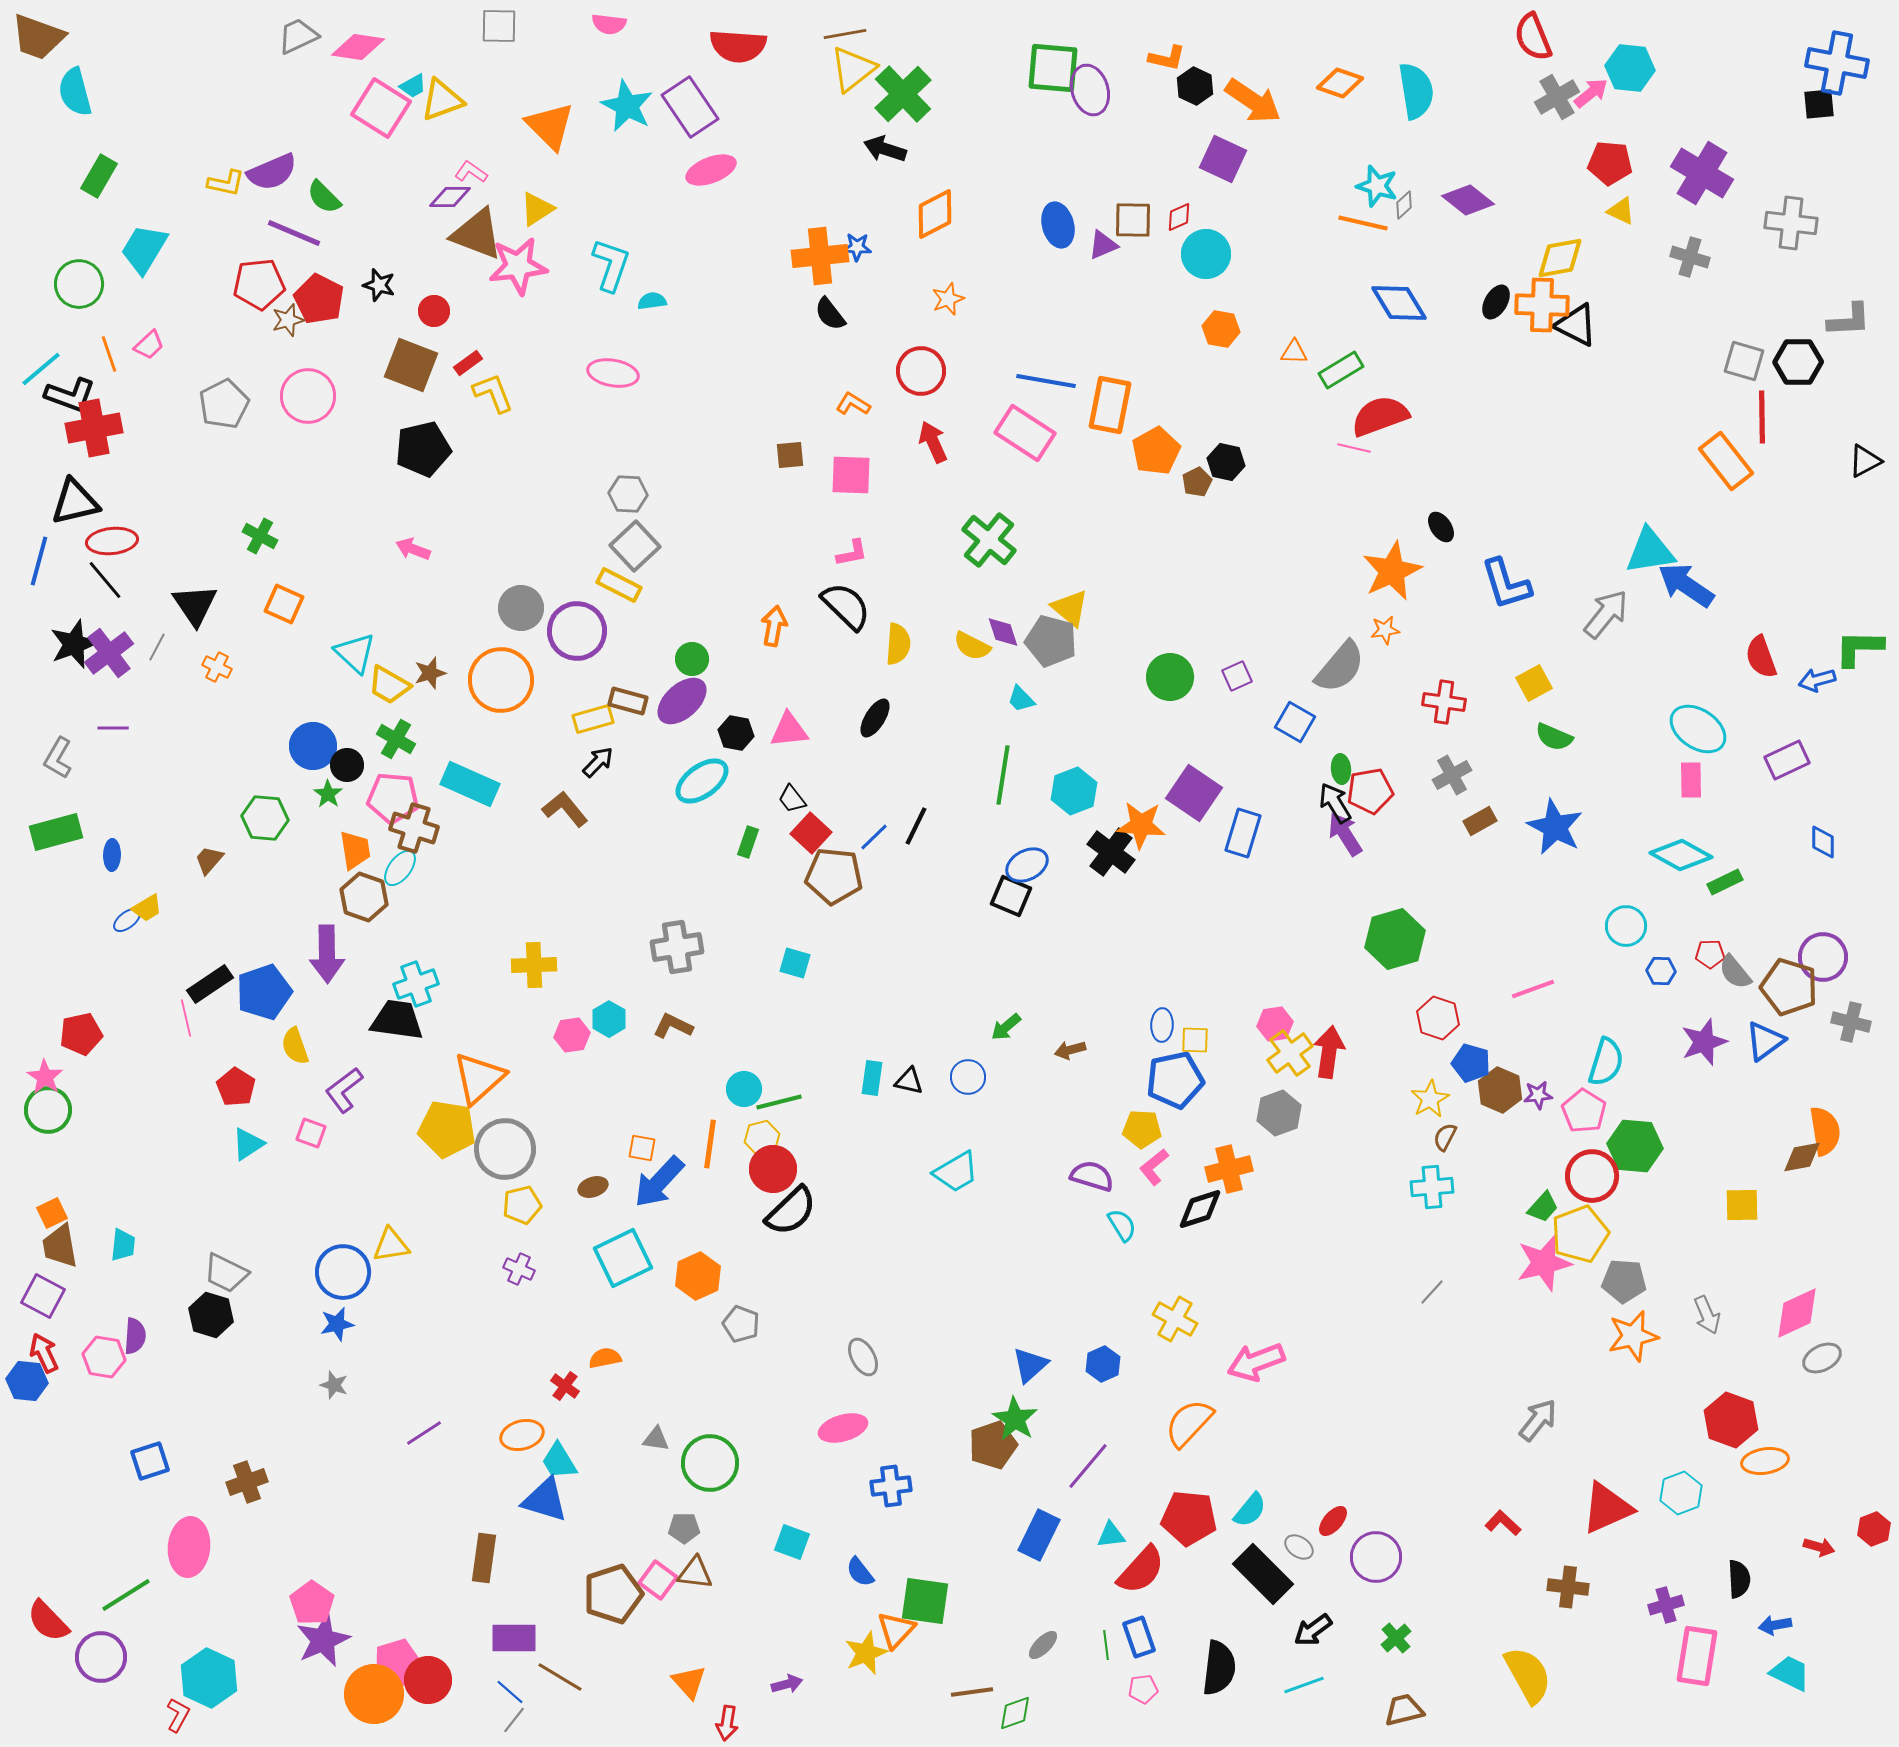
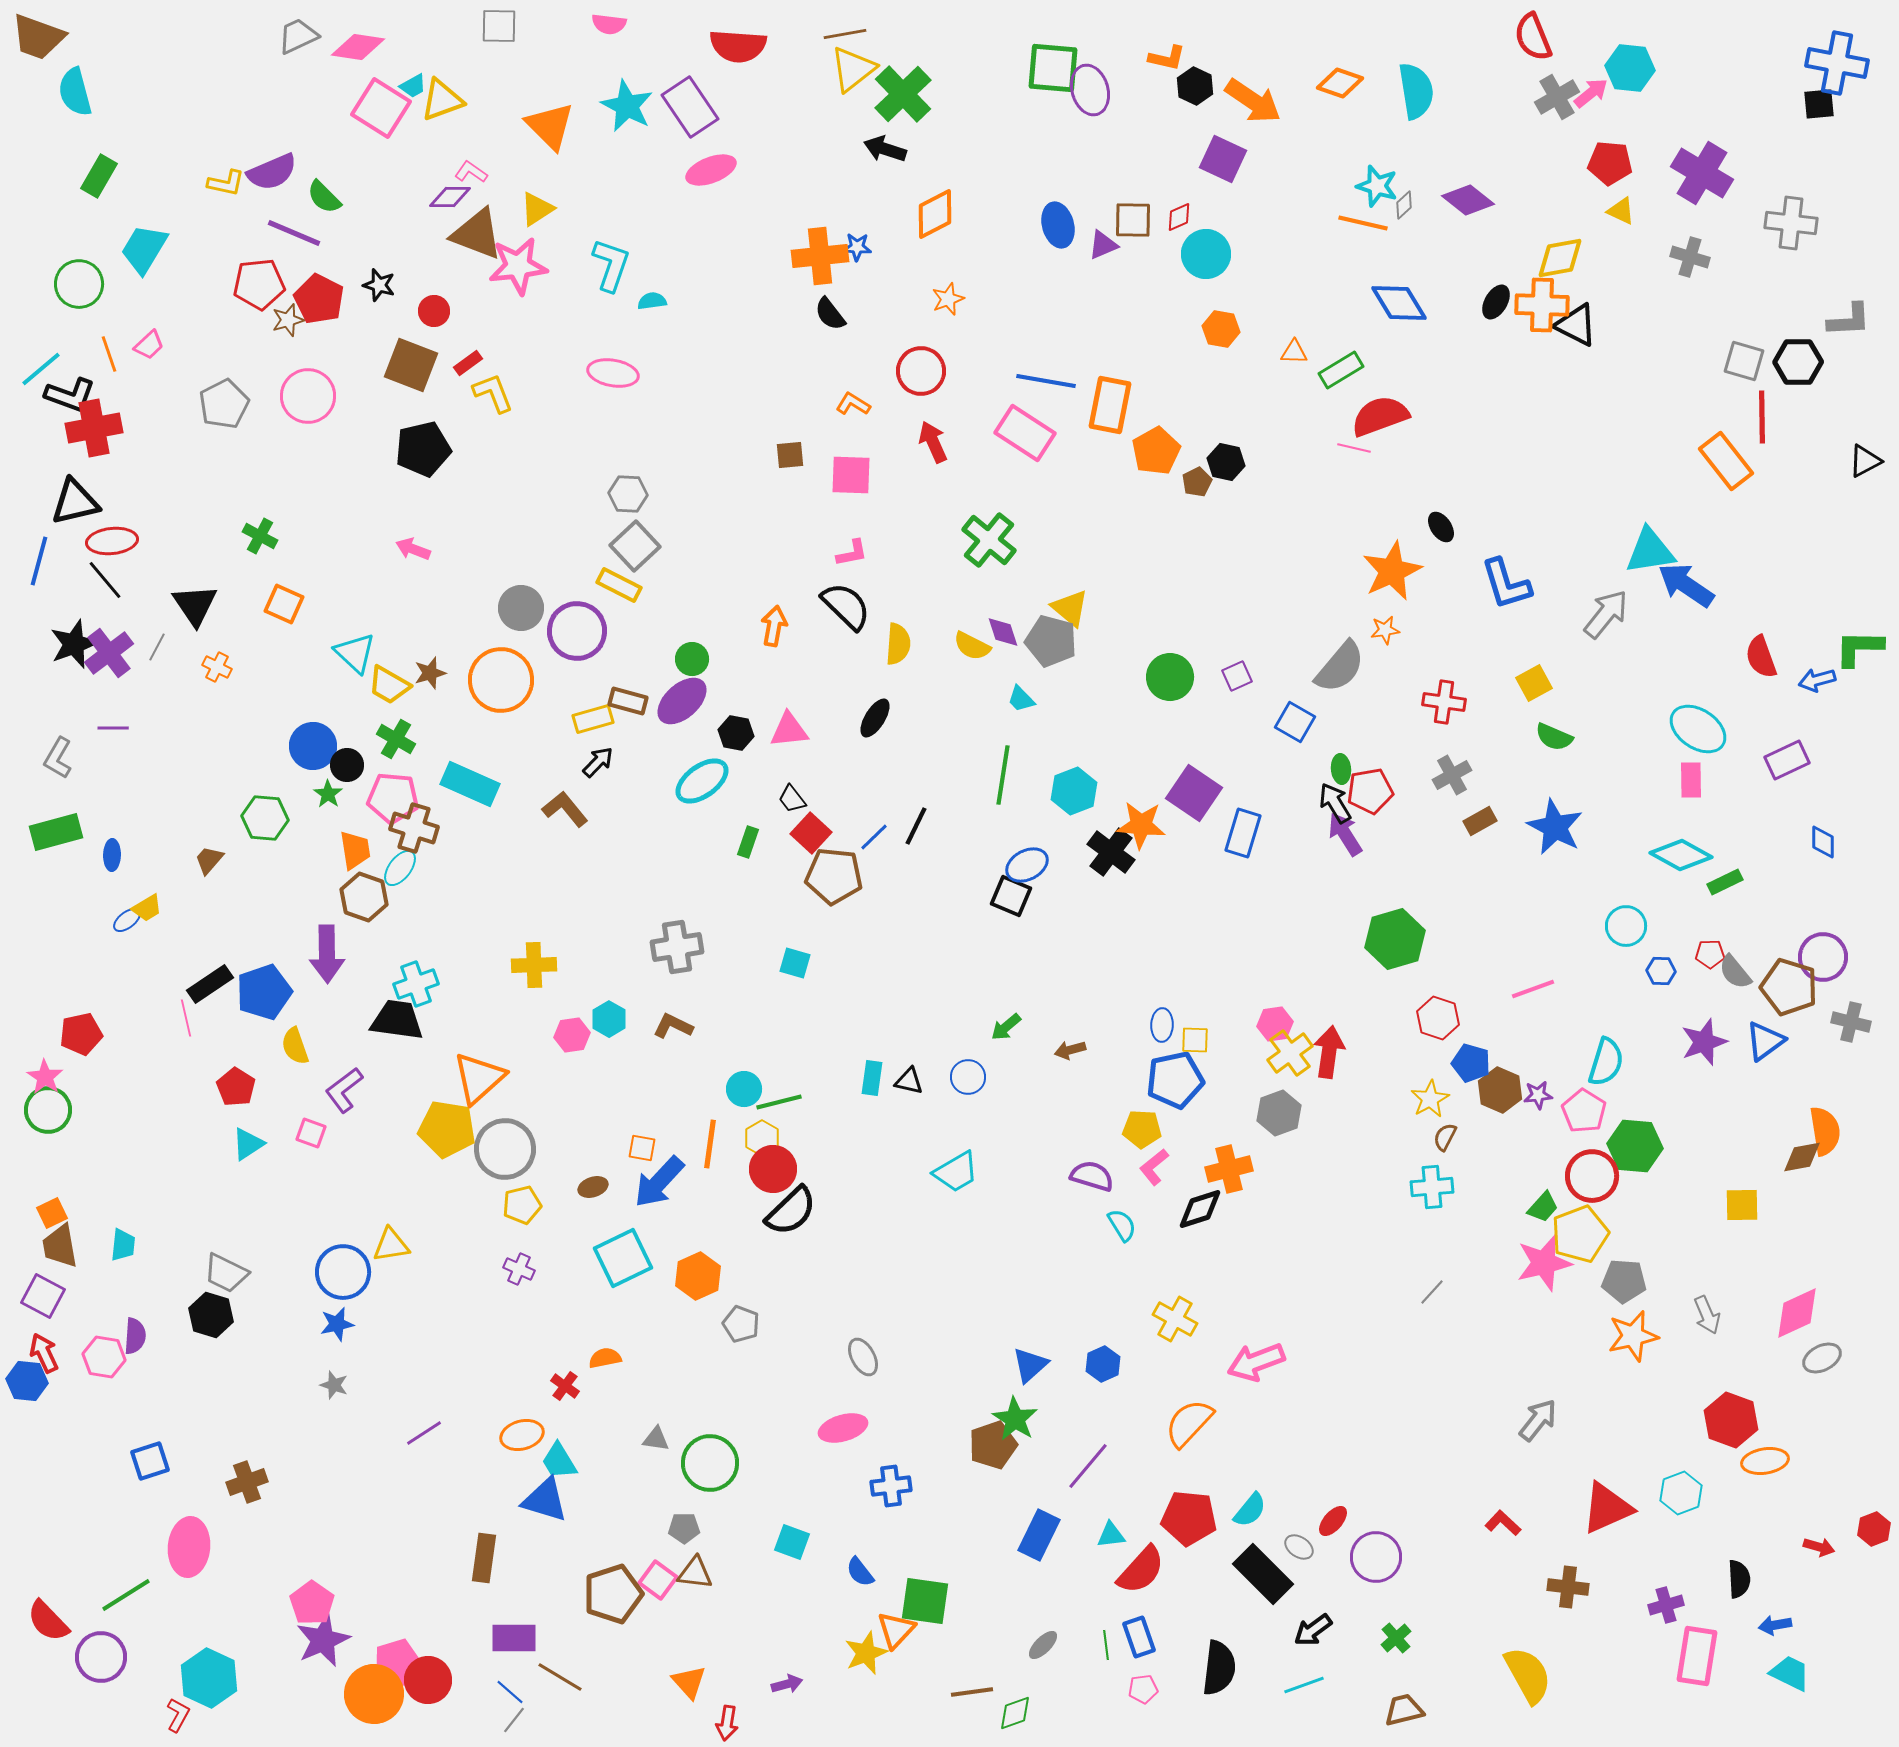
yellow hexagon at (762, 1138): rotated 16 degrees counterclockwise
